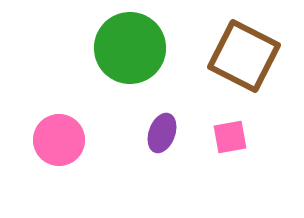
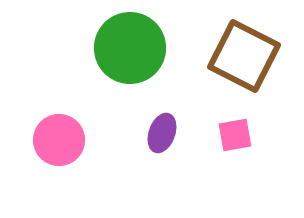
pink square: moved 5 px right, 2 px up
